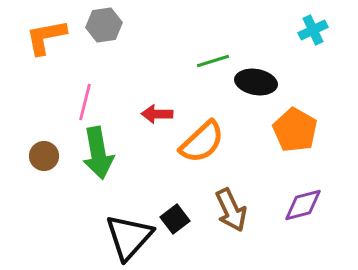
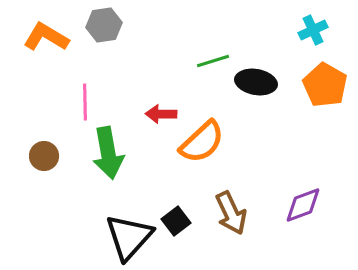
orange L-shape: rotated 42 degrees clockwise
pink line: rotated 15 degrees counterclockwise
red arrow: moved 4 px right
orange pentagon: moved 30 px right, 45 px up
green arrow: moved 10 px right
purple diamond: rotated 6 degrees counterclockwise
brown arrow: moved 3 px down
black square: moved 1 px right, 2 px down
